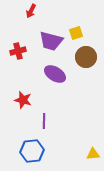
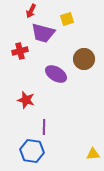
yellow square: moved 9 px left, 14 px up
purple trapezoid: moved 8 px left, 8 px up
red cross: moved 2 px right
brown circle: moved 2 px left, 2 px down
purple ellipse: moved 1 px right
red star: moved 3 px right
purple line: moved 6 px down
blue hexagon: rotated 15 degrees clockwise
